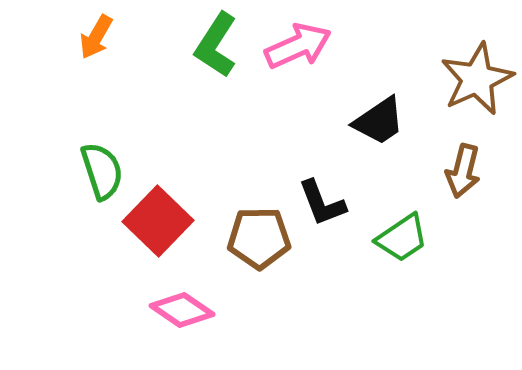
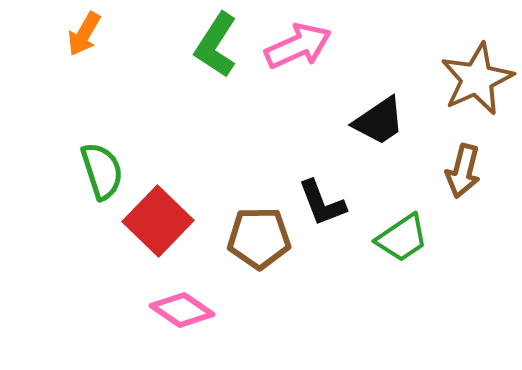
orange arrow: moved 12 px left, 3 px up
